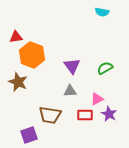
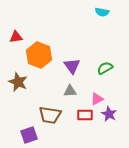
orange hexagon: moved 7 px right
